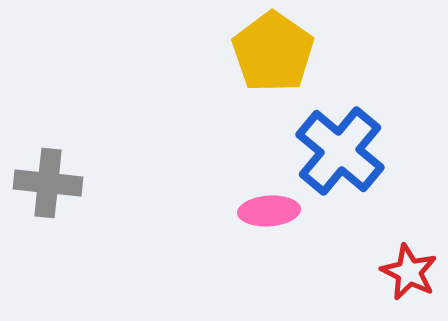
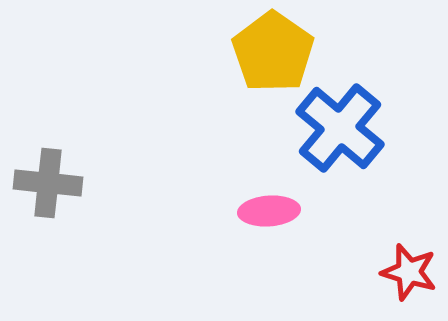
blue cross: moved 23 px up
red star: rotated 10 degrees counterclockwise
